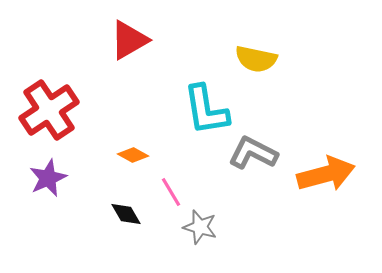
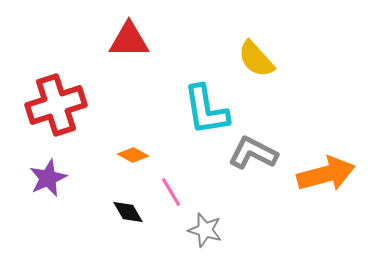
red triangle: rotated 30 degrees clockwise
yellow semicircle: rotated 36 degrees clockwise
red cross: moved 7 px right, 5 px up; rotated 16 degrees clockwise
black diamond: moved 2 px right, 2 px up
gray star: moved 5 px right, 3 px down
